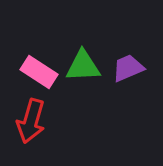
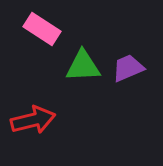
pink rectangle: moved 3 px right, 43 px up
red arrow: moved 2 px right, 1 px up; rotated 120 degrees counterclockwise
